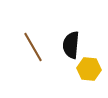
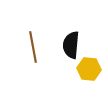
brown line: rotated 20 degrees clockwise
